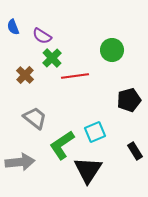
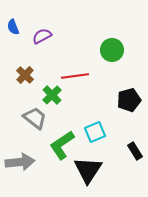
purple semicircle: rotated 120 degrees clockwise
green cross: moved 37 px down
